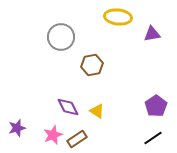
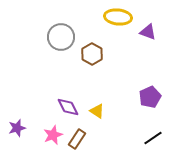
purple triangle: moved 4 px left, 2 px up; rotated 30 degrees clockwise
brown hexagon: moved 11 px up; rotated 20 degrees counterclockwise
purple pentagon: moved 6 px left, 9 px up; rotated 10 degrees clockwise
brown rectangle: rotated 24 degrees counterclockwise
